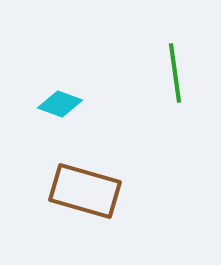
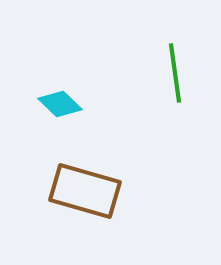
cyan diamond: rotated 24 degrees clockwise
